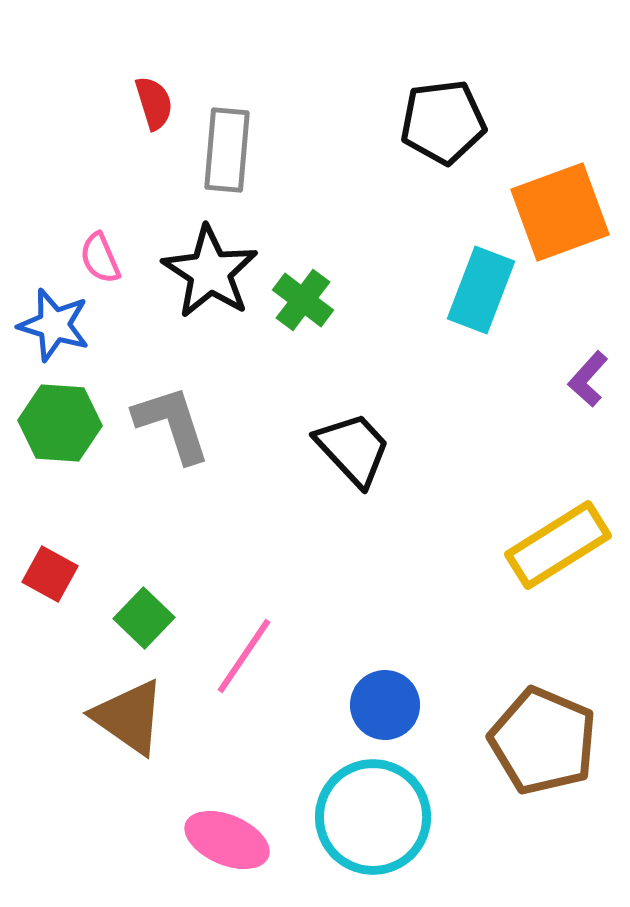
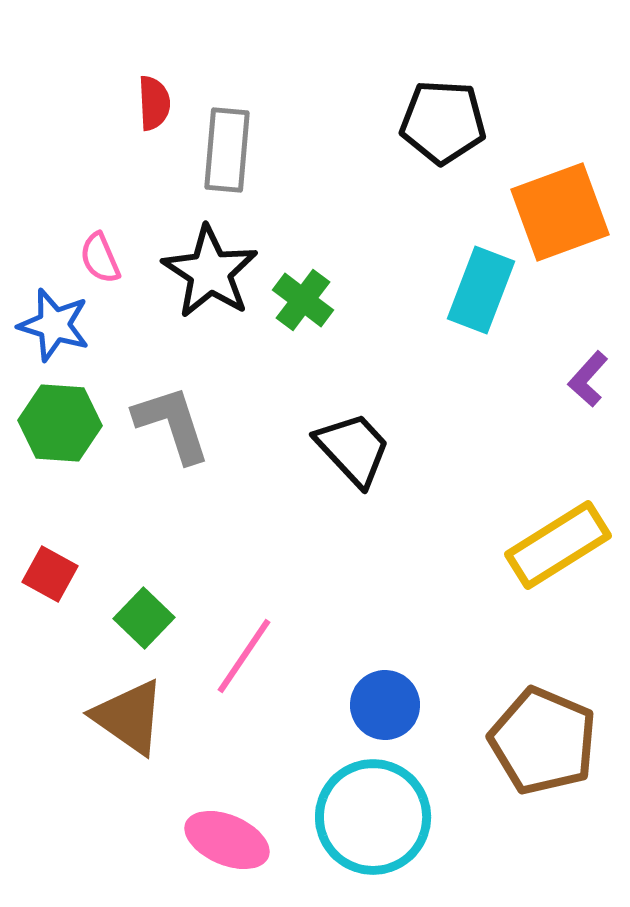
red semicircle: rotated 14 degrees clockwise
black pentagon: rotated 10 degrees clockwise
